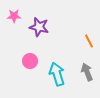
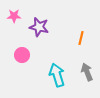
orange line: moved 8 px left, 3 px up; rotated 40 degrees clockwise
pink circle: moved 8 px left, 6 px up
cyan arrow: moved 1 px down
